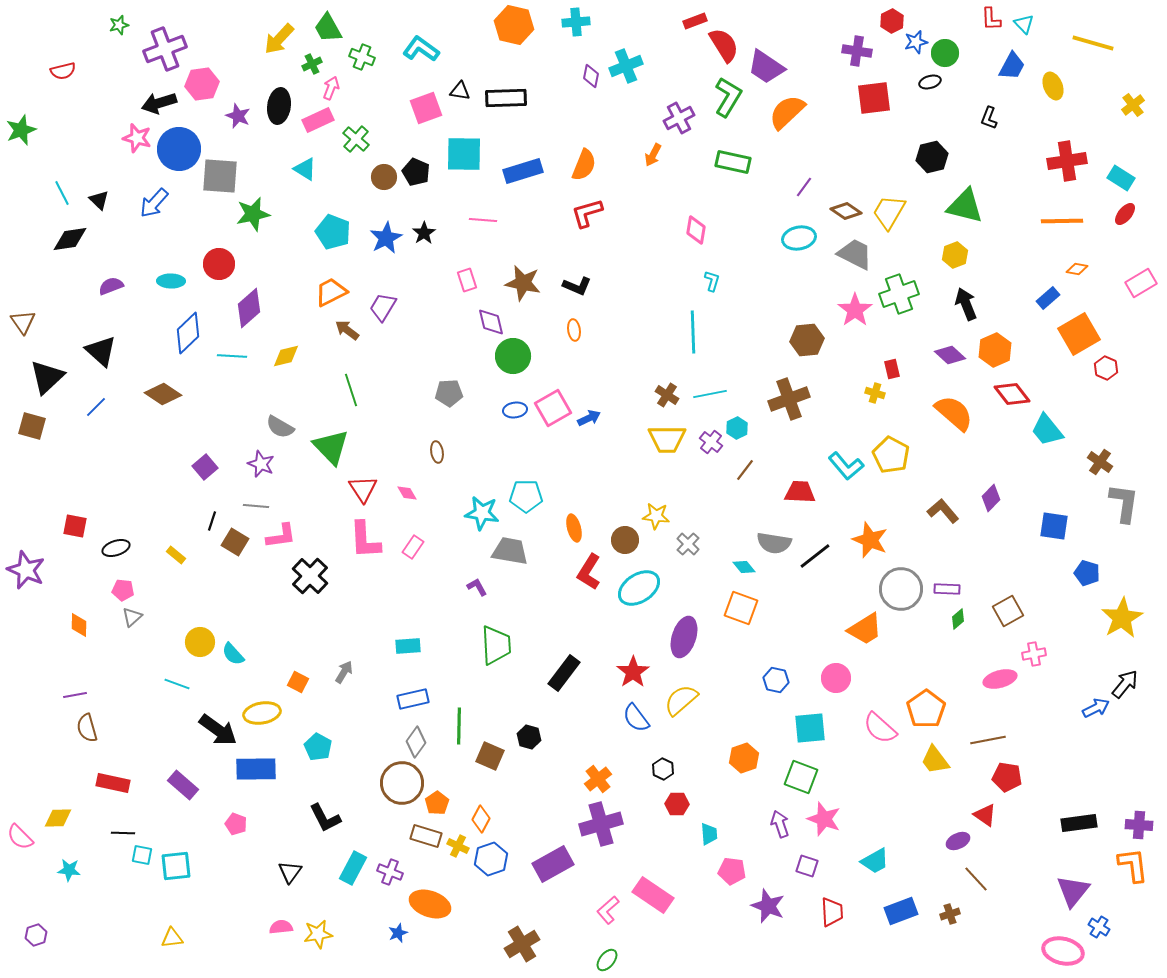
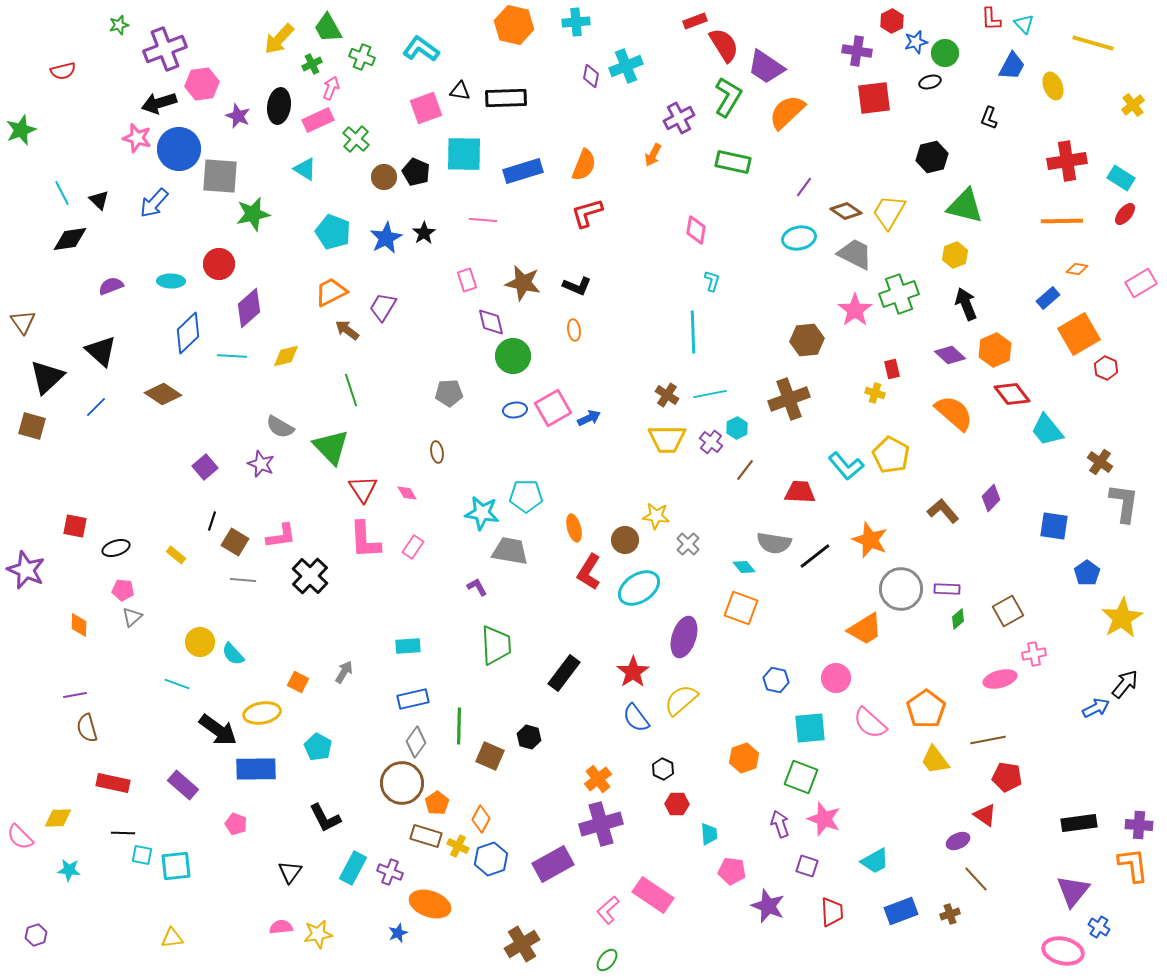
gray line at (256, 506): moved 13 px left, 74 px down
blue pentagon at (1087, 573): rotated 20 degrees clockwise
pink semicircle at (880, 728): moved 10 px left, 5 px up
